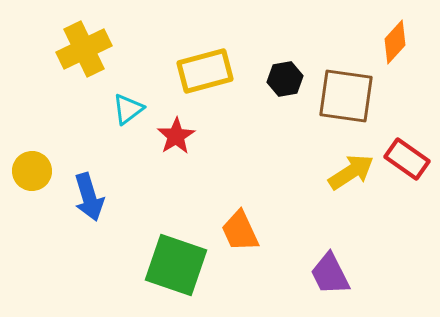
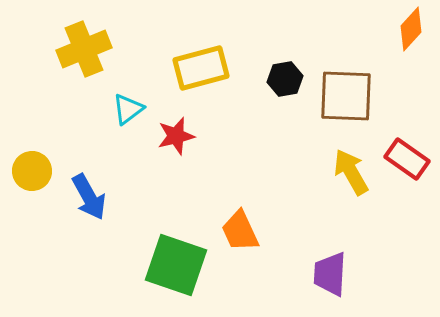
orange diamond: moved 16 px right, 13 px up
yellow cross: rotated 4 degrees clockwise
yellow rectangle: moved 4 px left, 3 px up
brown square: rotated 6 degrees counterclockwise
red star: rotated 18 degrees clockwise
yellow arrow: rotated 87 degrees counterclockwise
blue arrow: rotated 12 degrees counterclockwise
purple trapezoid: rotated 30 degrees clockwise
